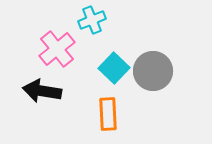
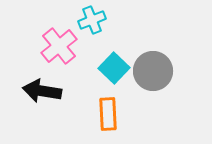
pink cross: moved 2 px right, 3 px up
